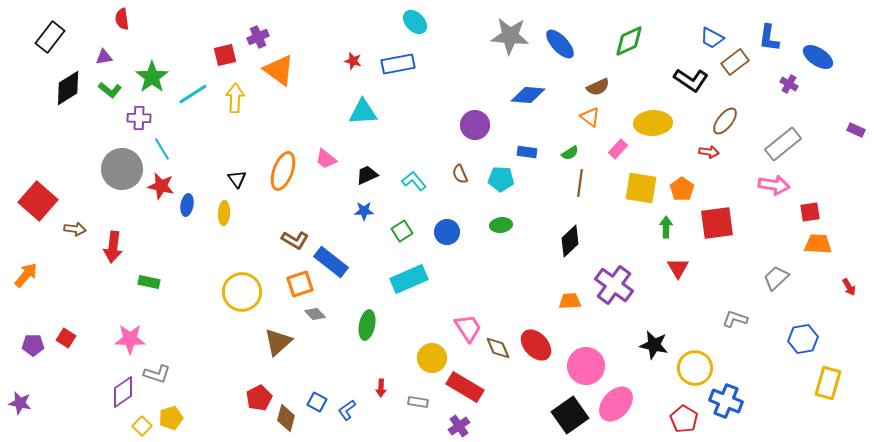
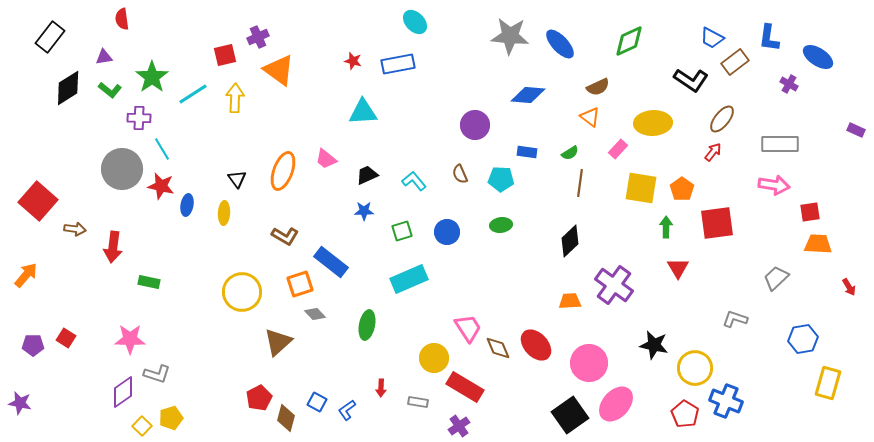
brown ellipse at (725, 121): moved 3 px left, 2 px up
gray rectangle at (783, 144): moved 3 px left; rotated 39 degrees clockwise
red arrow at (709, 152): moved 4 px right; rotated 60 degrees counterclockwise
green square at (402, 231): rotated 15 degrees clockwise
brown L-shape at (295, 240): moved 10 px left, 4 px up
yellow circle at (432, 358): moved 2 px right
pink circle at (586, 366): moved 3 px right, 3 px up
red pentagon at (684, 419): moved 1 px right, 5 px up
